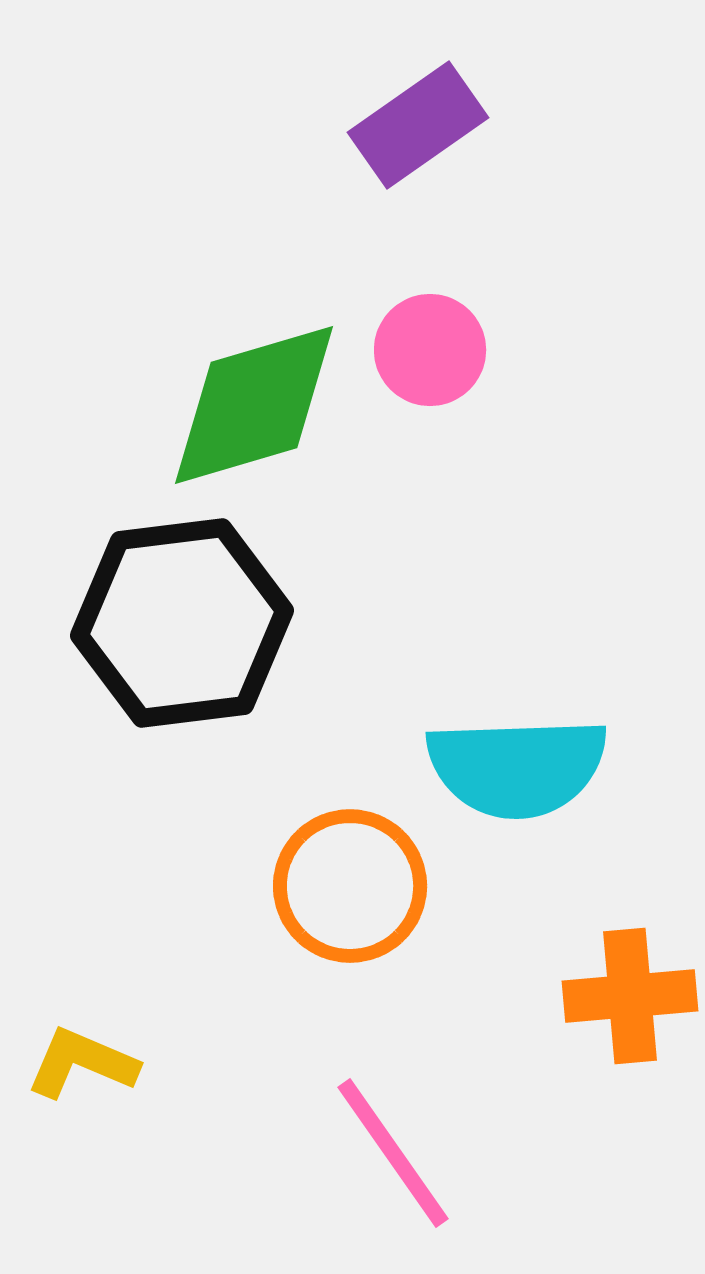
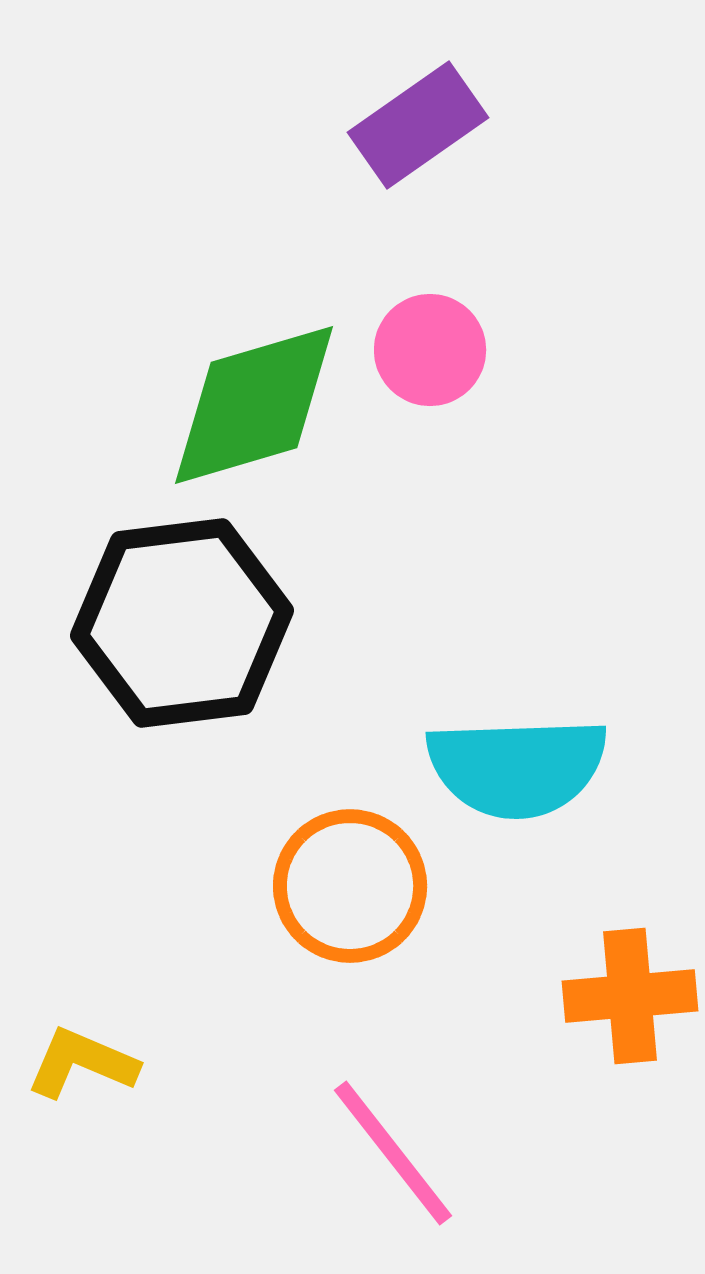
pink line: rotated 3 degrees counterclockwise
